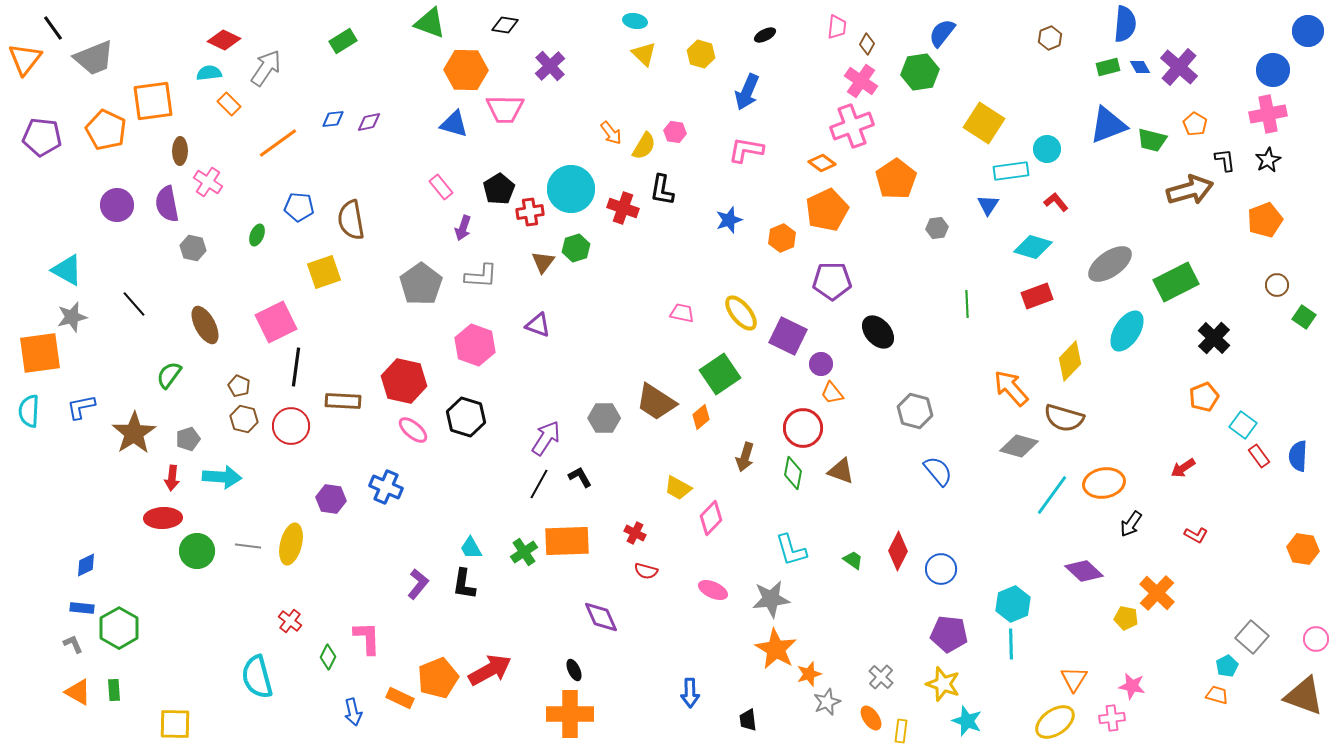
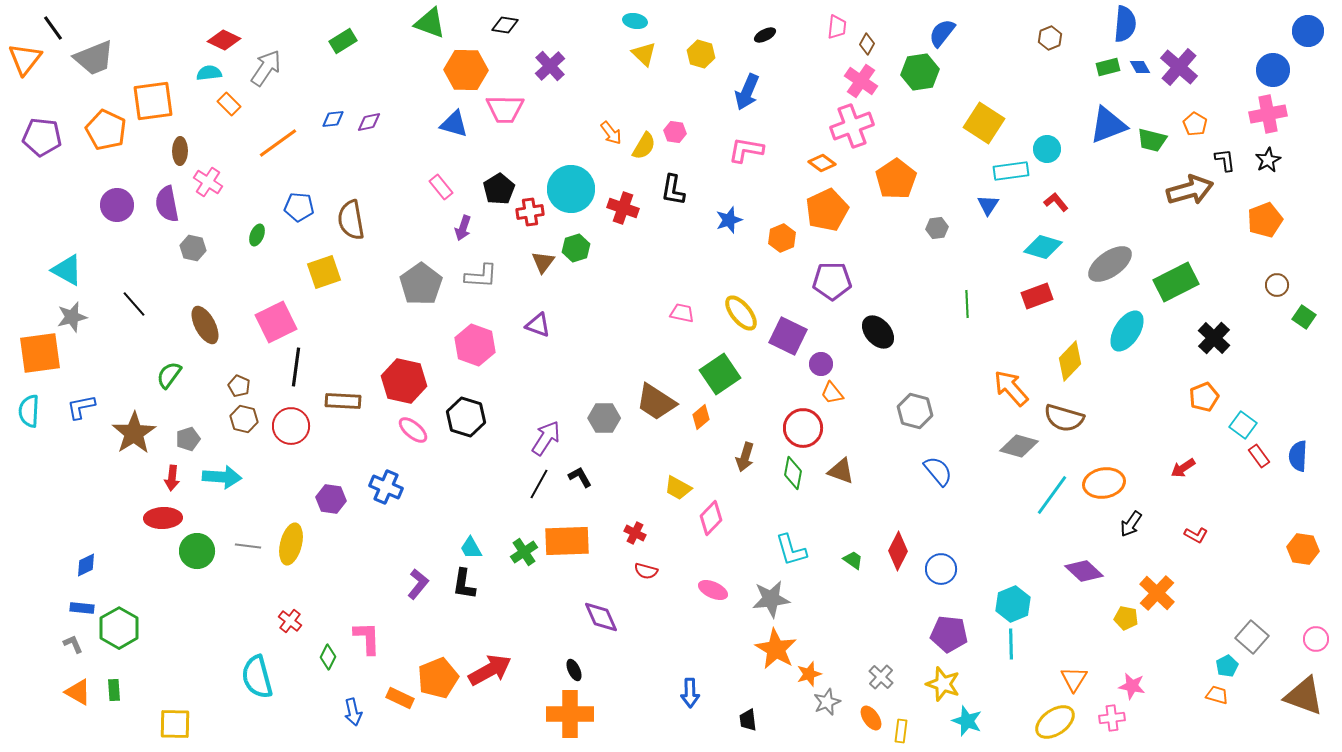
black L-shape at (662, 190): moved 11 px right
cyan diamond at (1033, 247): moved 10 px right
